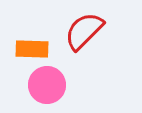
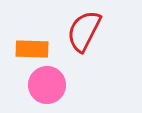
red semicircle: rotated 18 degrees counterclockwise
